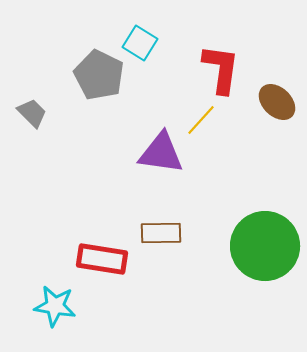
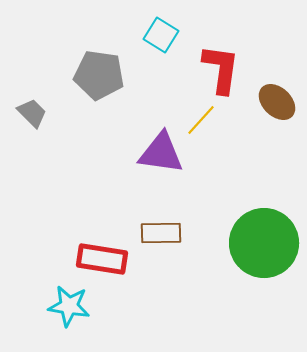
cyan square: moved 21 px right, 8 px up
gray pentagon: rotated 18 degrees counterclockwise
green circle: moved 1 px left, 3 px up
cyan star: moved 14 px right
